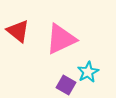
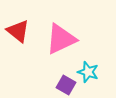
cyan star: rotated 25 degrees counterclockwise
